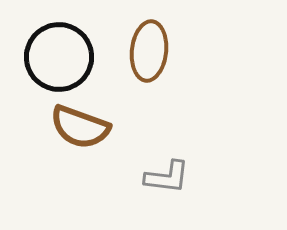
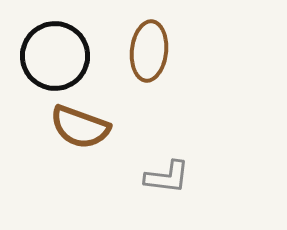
black circle: moved 4 px left, 1 px up
